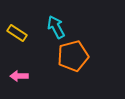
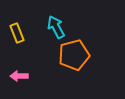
yellow rectangle: rotated 36 degrees clockwise
orange pentagon: moved 1 px right, 1 px up
